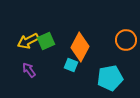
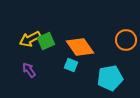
yellow arrow: moved 2 px right, 2 px up
orange diamond: rotated 64 degrees counterclockwise
